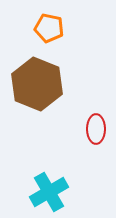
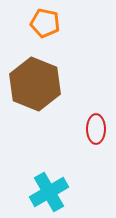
orange pentagon: moved 4 px left, 5 px up
brown hexagon: moved 2 px left
